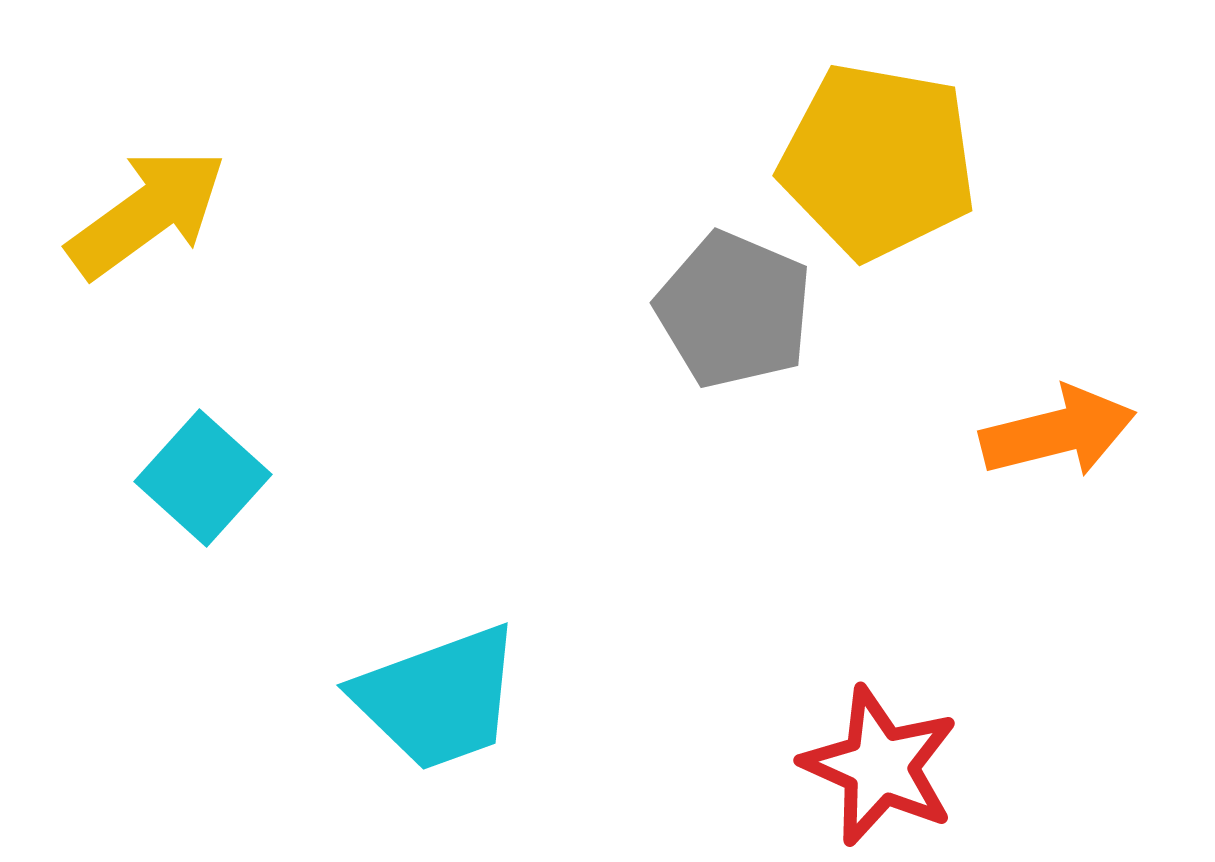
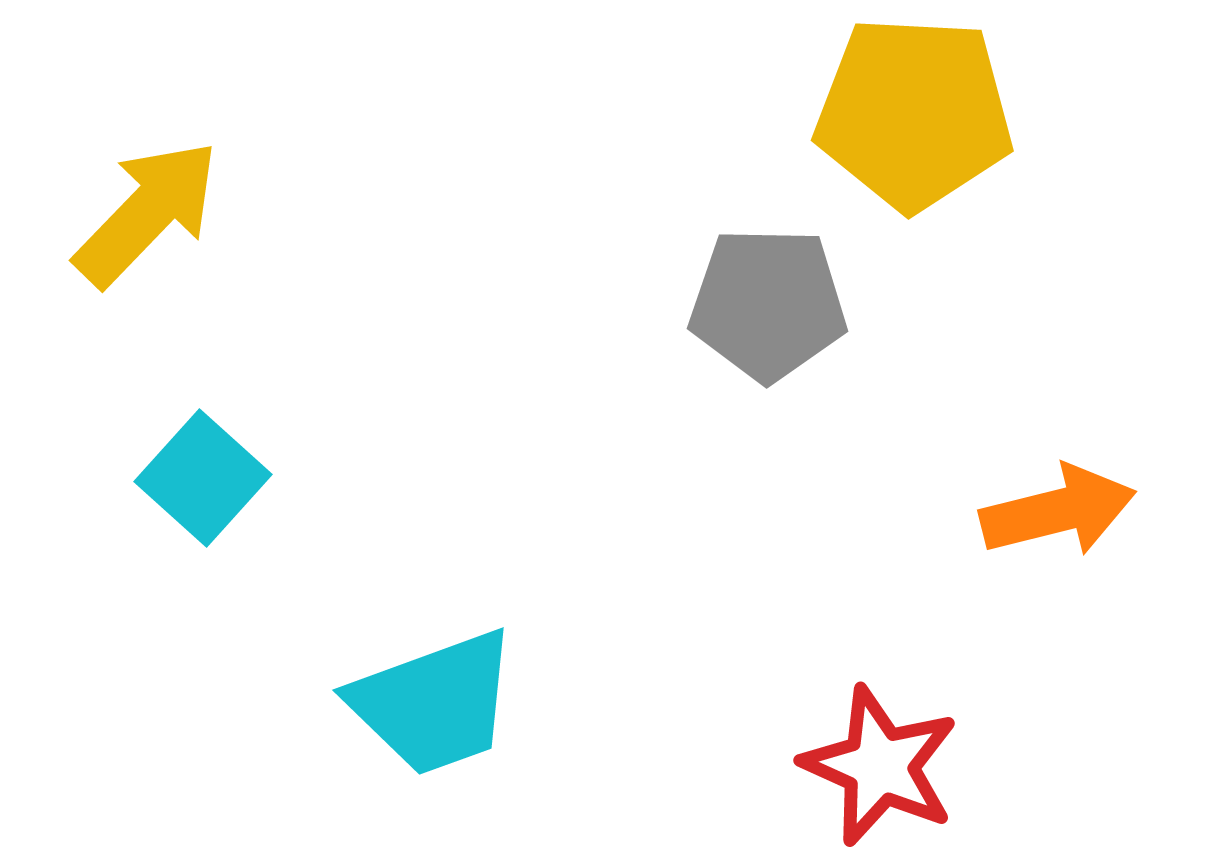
yellow pentagon: moved 36 px right, 48 px up; rotated 7 degrees counterclockwise
yellow arrow: rotated 10 degrees counterclockwise
gray pentagon: moved 34 px right, 6 px up; rotated 22 degrees counterclockwise
orange arrow: moved 79 px down
cyan trapezoid: moved 4 px left, 5 px down
